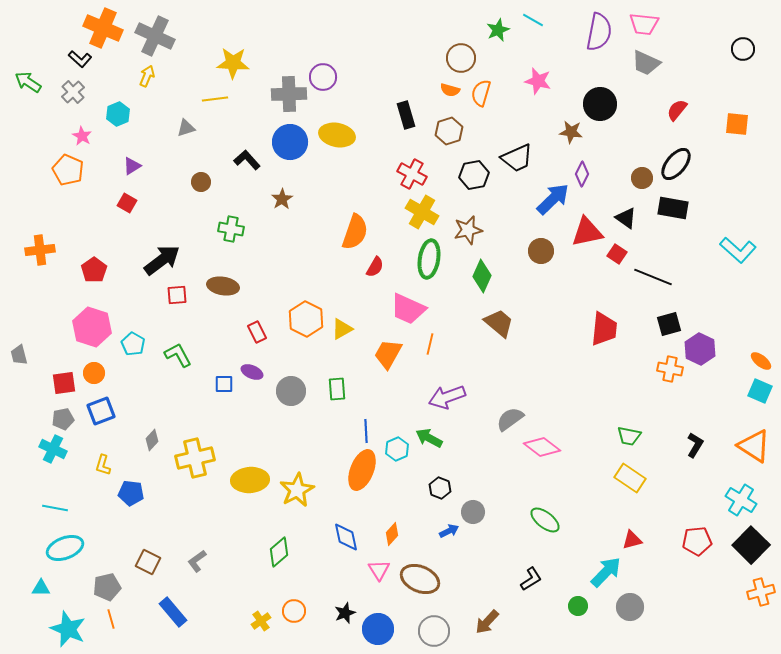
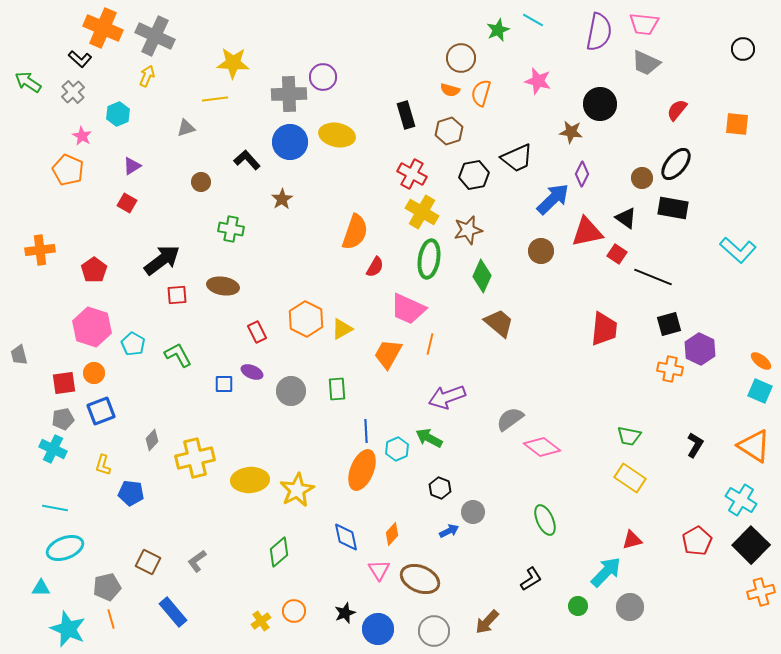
green ellipse at (545, 520): rotated 28 degrees clockwise
red pentagon at (697, 541): rotated 24 degrees counterclockwise
